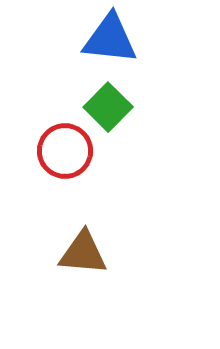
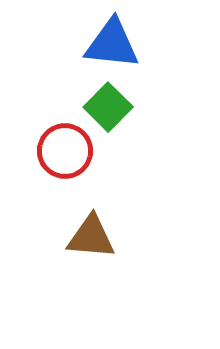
blue triangle: moved 2 px right, 5 px down
brown triangle: moved 8 px right, 16 px up
